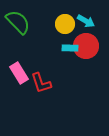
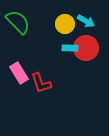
red circle: moved 2 px down
